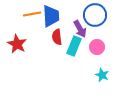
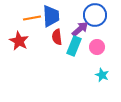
orange line: moved 4 px down
purple arrow: rotated 102 degrees counterclockwise
red star: moved 2 px right, 3 px up
